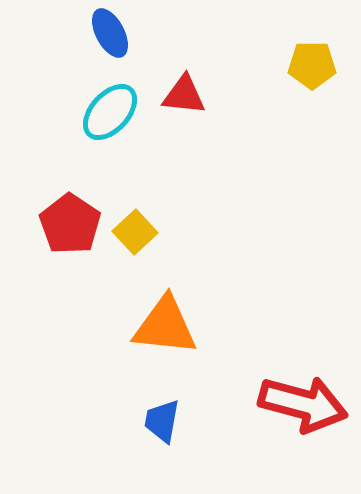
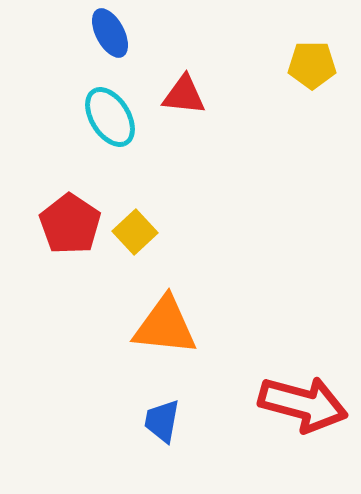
cyan ellipse: moved 5 px down; rotated 74 degrees counterclockwise
